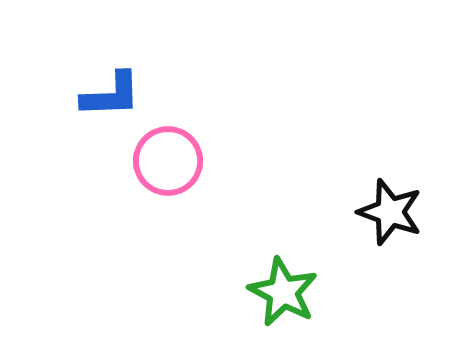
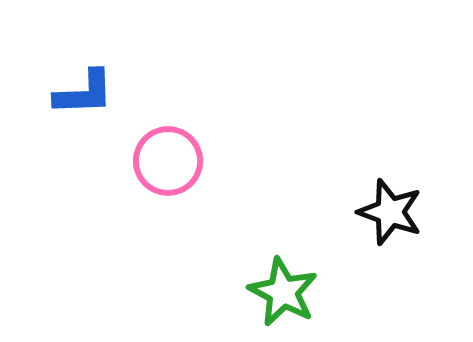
blue L-shape: moved 27 px left, 2 px up
